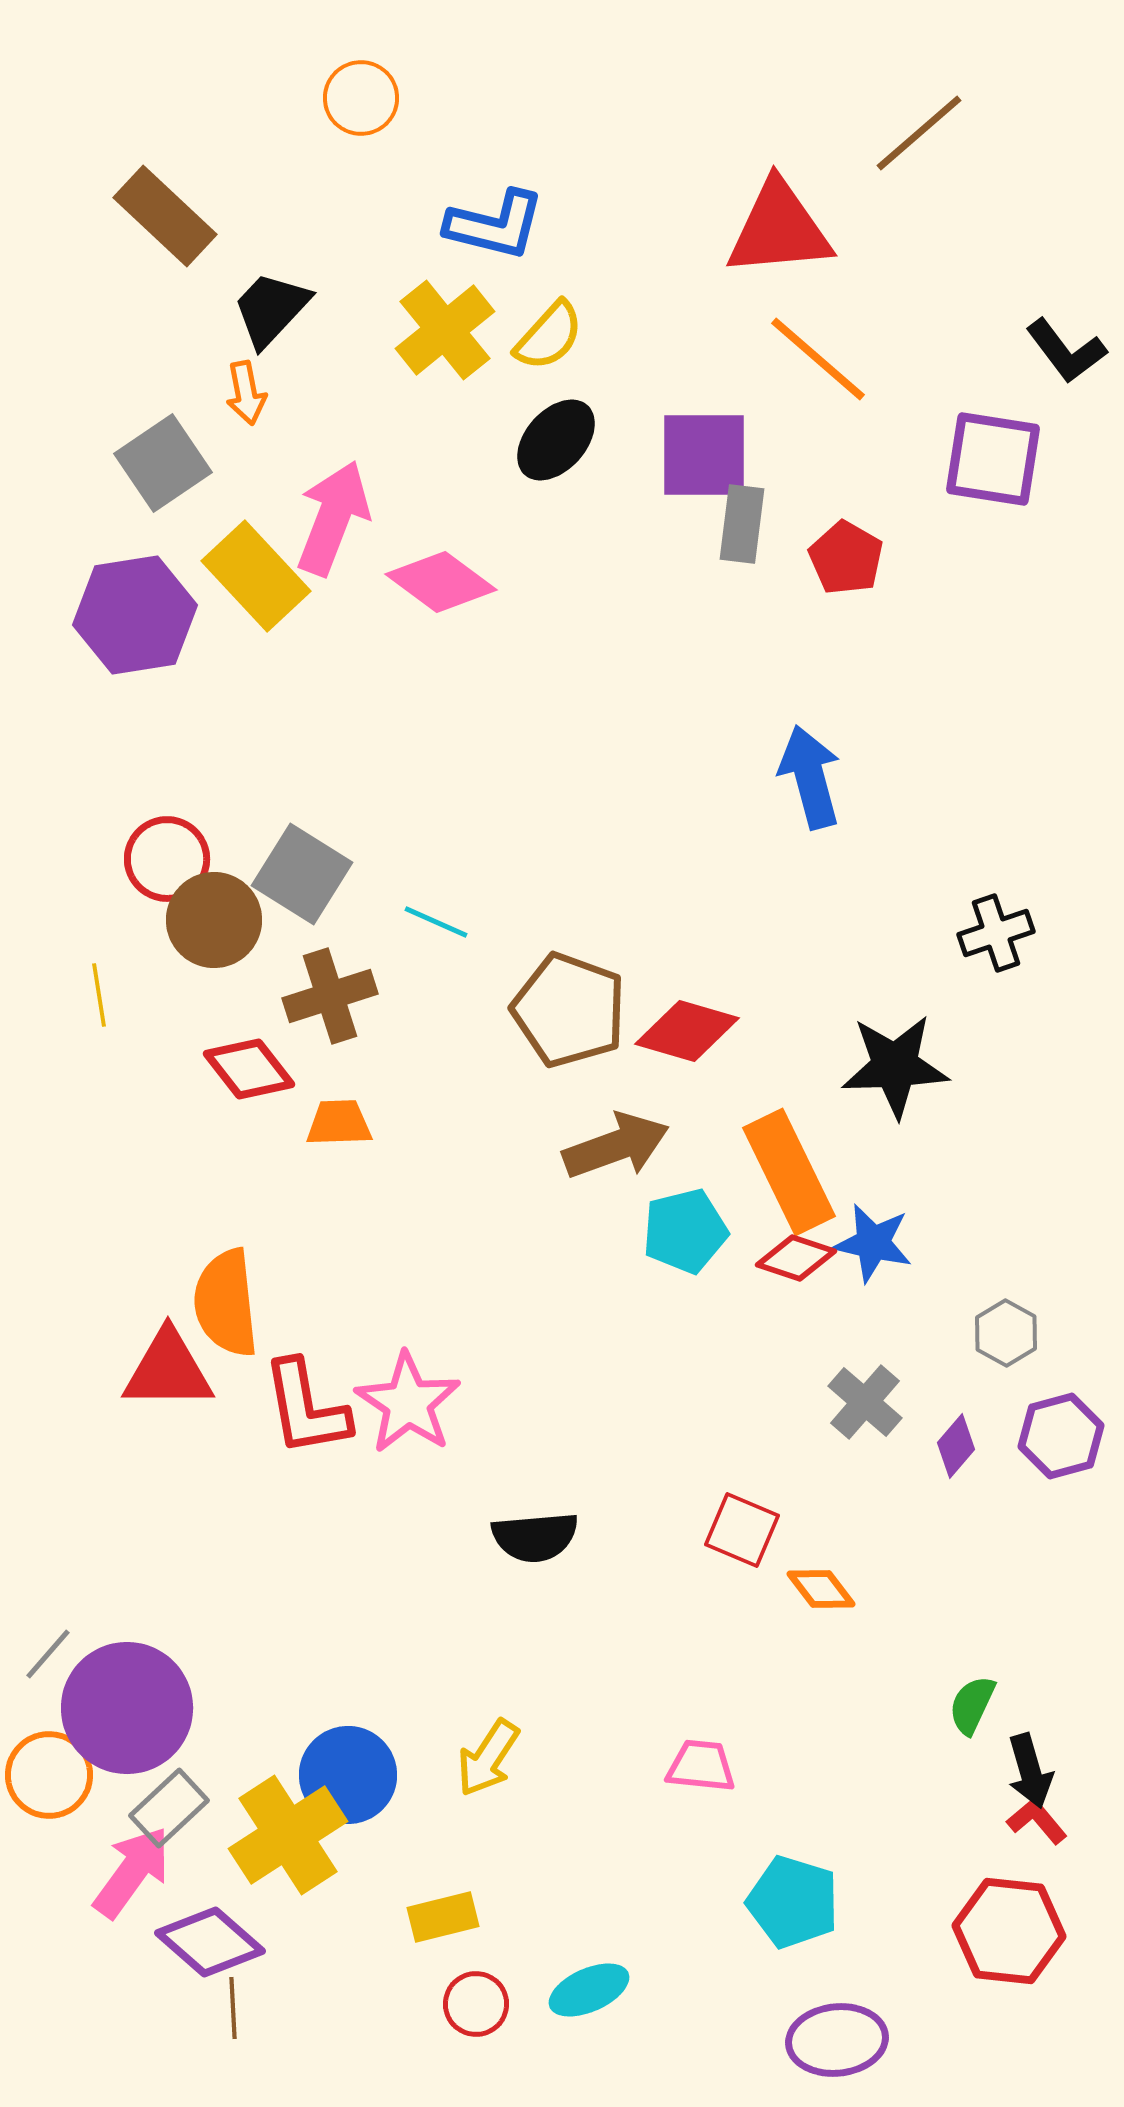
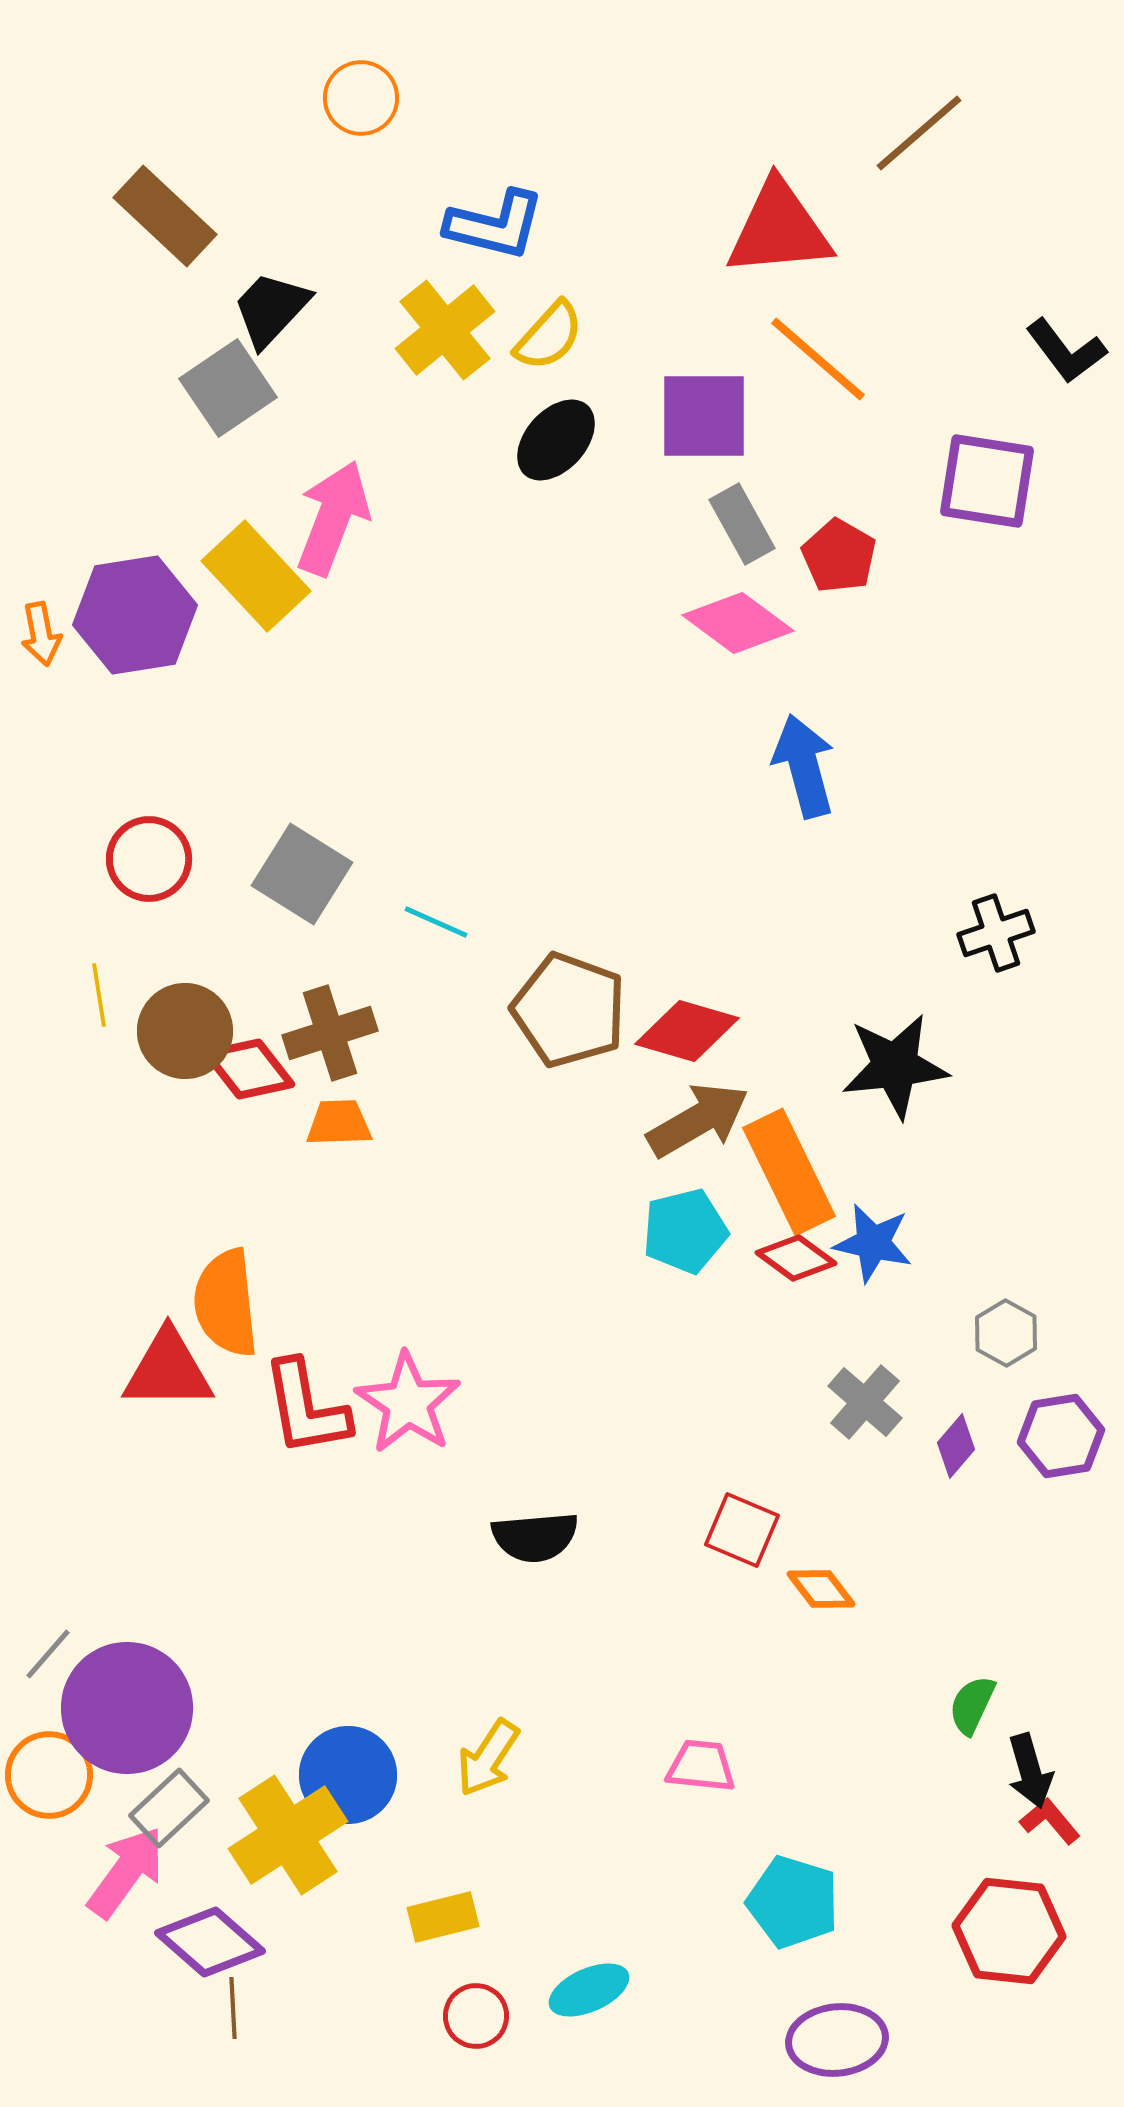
orange arrow at (246, 393): moved 205 px left, 241 px down
purple square at (704, 455): moved 39 px up
purple square at (993, 459): moved 6 px left, 22 px down
gray square at (163, 463): moved 65 px right, 75 px up
gray rectangle at (742, 524): rotated 36 degrees counterclockwise
red pentagon at (846, 558): moved 7 px left, 2 px up
pink diamond at (441, 582): moved 297 px right, 41 px down
blue arrow at (810, 777): moved 6 px left, 11 px up
red circle at (167, 859): moved 18 px left
brown circle at (214, 920): moved 29 px left, 111 px down
brown cross at (330, 996): moved 37 px down
black star at (895, 1066): rotated 4 degrees counterclockwise
brown arrow at (616, 1146): moved 82 px right, 26 px up; rotated 10 degrees counterclockwise
red diamond at (796, 1258): rotated 18 degrees clockwise
purple hexagon at (1061, 1436): rotated 6 degrees clockwise
red L-shape at (1037, 1821): moved 13 px right
pink arrow at (132, 1872): moved 6 px left
red circle at (476, 2004): moved 12 px down
